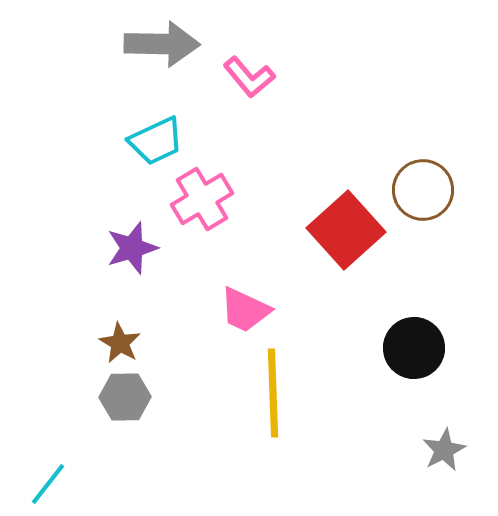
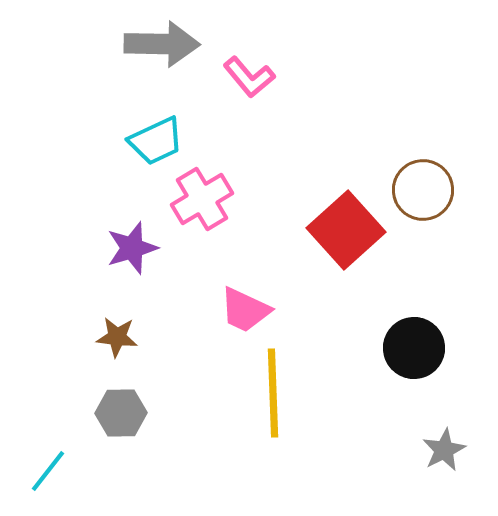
brown star: moved 3 px left, 6 px up; rotated 24 degrees counterclockwise
gray hexagon: moved 4 px left, 16 px down
cyan line: moved 13 px up
